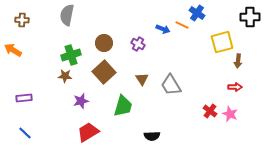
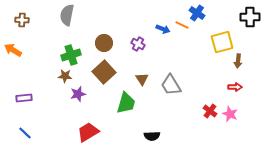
purple star: moved 3 px left, 7 px up
green trapezoid: moved 3 px right, 3 px up
